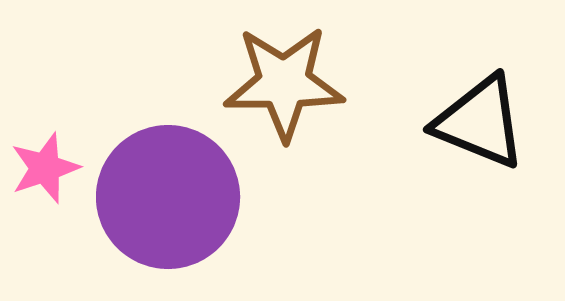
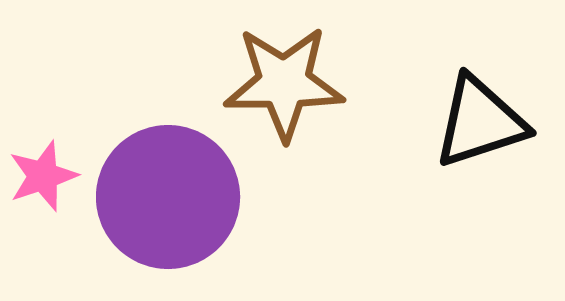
black triangle: rotated 40 degrees counterclockwise
pink star: moved 2 px left, 8 px down
